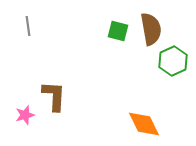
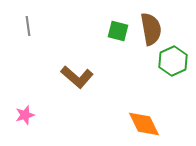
brown L-shape: moved 23 px right, 19 px up; rotated 128 degrees clockwise
